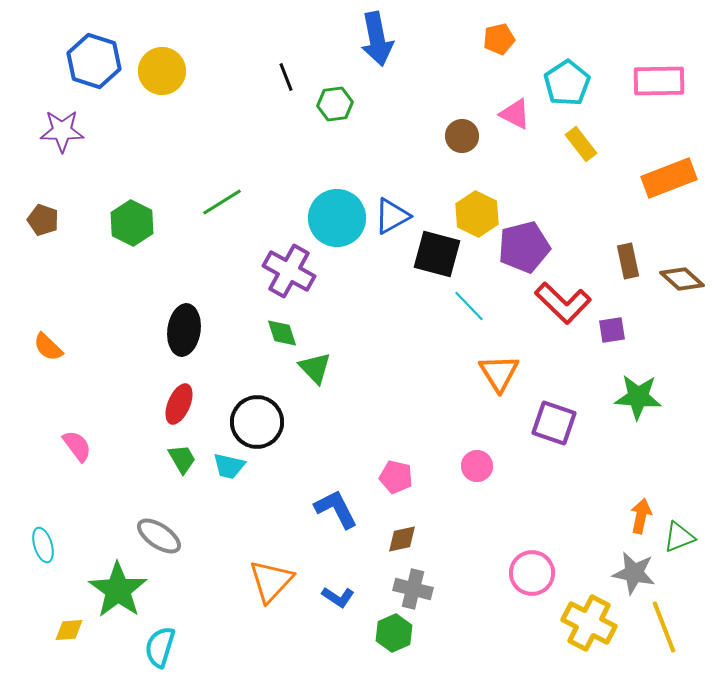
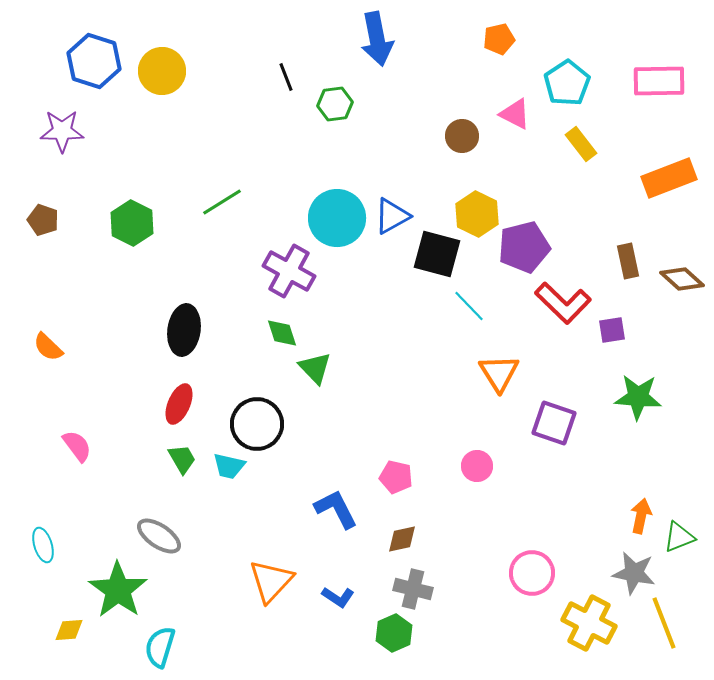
black circle at (257, 422): moved 2 px down
yellow line at (664, 627): moved 4 px up
